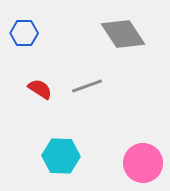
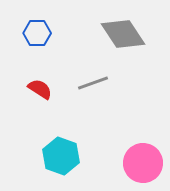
blue hexagon: moved 13 px right
gray line: moved 6 px right, 3 px up
cyan hexagon: rotated 18 degrees clockwise
